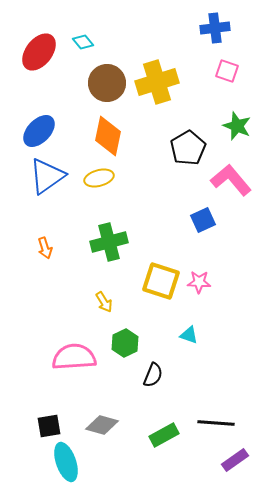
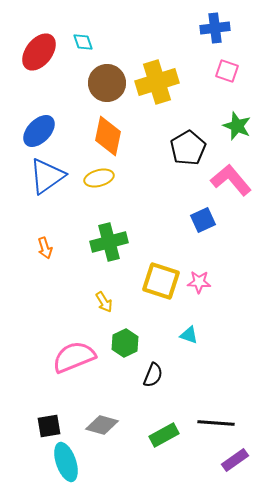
cyan diamond: rotated 20 degrees clockwise
pink semicircle: rotated 18 degrees counterclockwise
